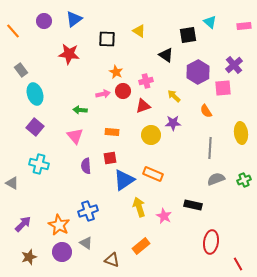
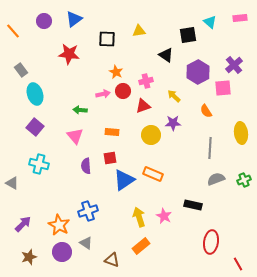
pink rectangle at (244, 26): moved 4 px left, 8 px up
yellow triangle at (139, 31): rotated 40 degrees counterclockwise
yellow arrow at (139, 207): moved 10 px down
